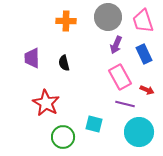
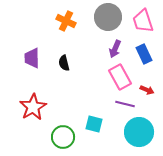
orange cross: rotated 24 degrees clockwise
purple arrow: moved 1 px left, 4 px down
red star: moved 13 px left, 4 px down; rotated 12 degrees clockwise
